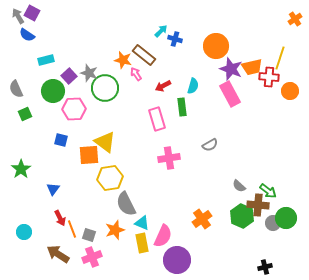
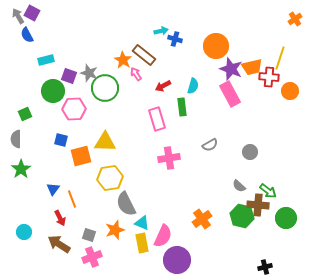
cyan arrow at (161, 31): rotated 32 degrees clockwise
blue semicircle at (27, 35): rotated 28 degrees clockwise
orange star at (123, 60): rotated 18 degrees clockwise
purple square at (69, 76): rotated 28 degrees counterclockwise
gray semicircle at (16, 89): moved 50 px down; rotated 24 degrees clockwise
yellow triangle at (105, 142): rotated 35 degrees counterclockwise
orange square at (89, 155): moved 8 px left, 1 px down; rotated 10 degrees counterclockwise
green hexagon at (242, 216): rotated 10 degrees counterclockwise
gray circle at (273, 223): moved 23 px left, 71 px up
orange line at (72, 229): moved 30 px up
brown arrow at (58, 254): moved 1 px right, 10 px up
